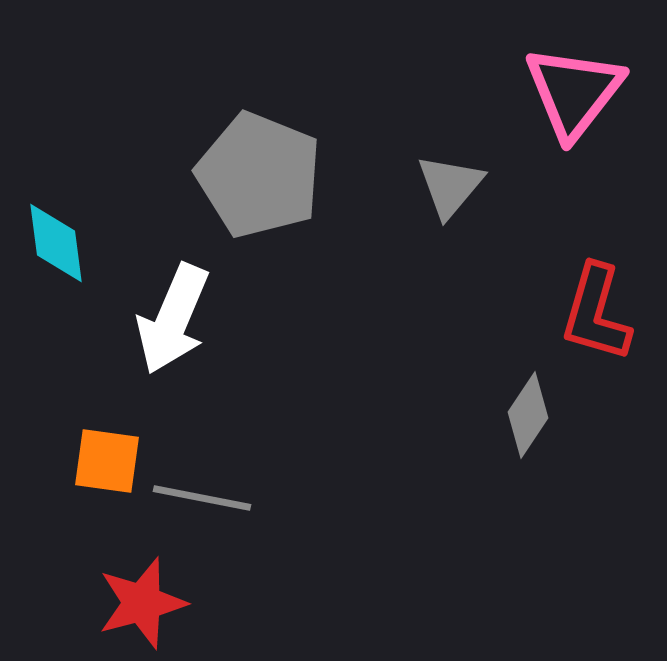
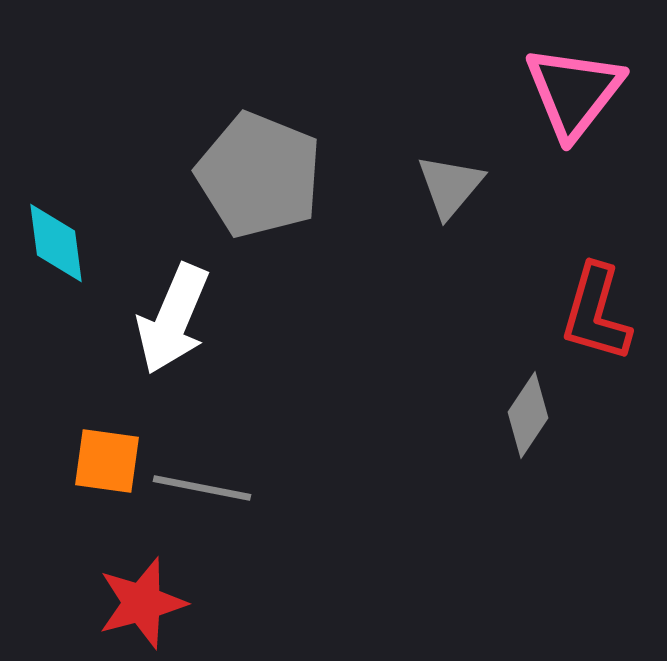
gray line: moved 10 px up
